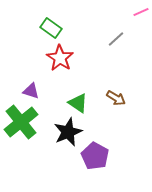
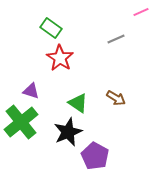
gray line: rotated 18 degrees clockwise
